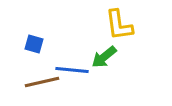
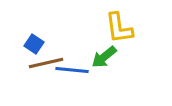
yellow L-shape: moved 3 px down
blue square: rotated 18 degrees clockwise
brown line: moved 4 px right, 19 px up
